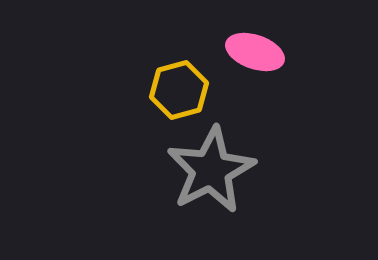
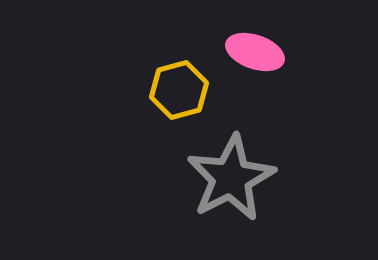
gray star: moved 20 px right, 8 px down
